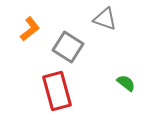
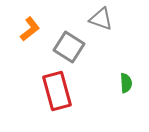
gray triangle: moved 4 px left
gray square: moved 1 px right
green semicircle: rotated 48 degrees clockwise
